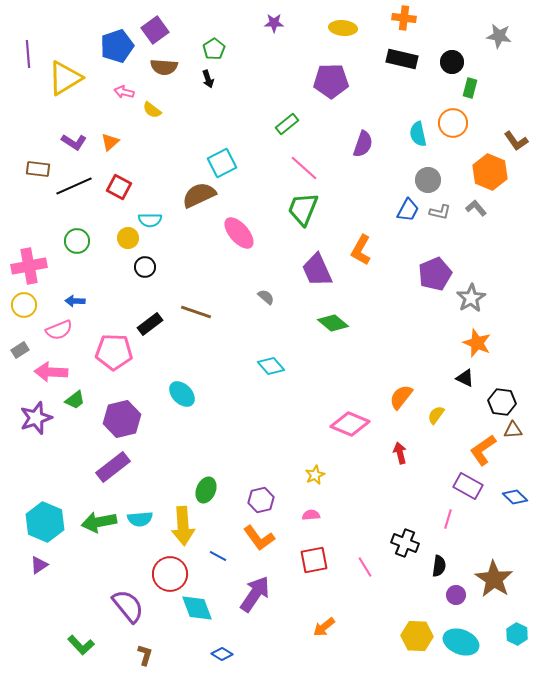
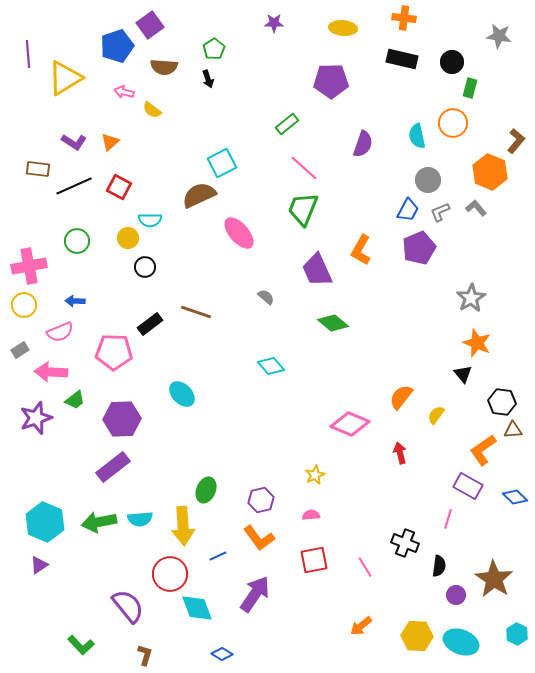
purple square at (155, 30): moved 5 px left, 5 px up
cyan semicircle at (418, 134): moved 1 px left, 2 px down
brown L-shape at (516, 141): rotated 105 degrees counterclockwise
gray L-shape at (440, 212): rotated 145 degrees clockwise
purple pentagon at (435, 274): moved 16 px left, 26 px up
pink semicircle at (59, 330): moved 1 px right, 2 px down
black triangle at (465, 378): moved 2 px left, 4 px up; rotated 24 degrees clockwise
purple hexagon at (122, 419): rotated 12 degrees clockwise
blue line at (218, 556): rotated 54 degrees counterclockwise
orange arrow at (324, 627): moved 37 px right, 1 px up
